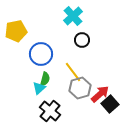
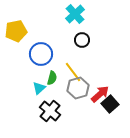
cyan cross: moved 2 px right, 2 px up
green semicircle: moved 7 px right, 1 px up
gray hexagon: moved 2 px left
